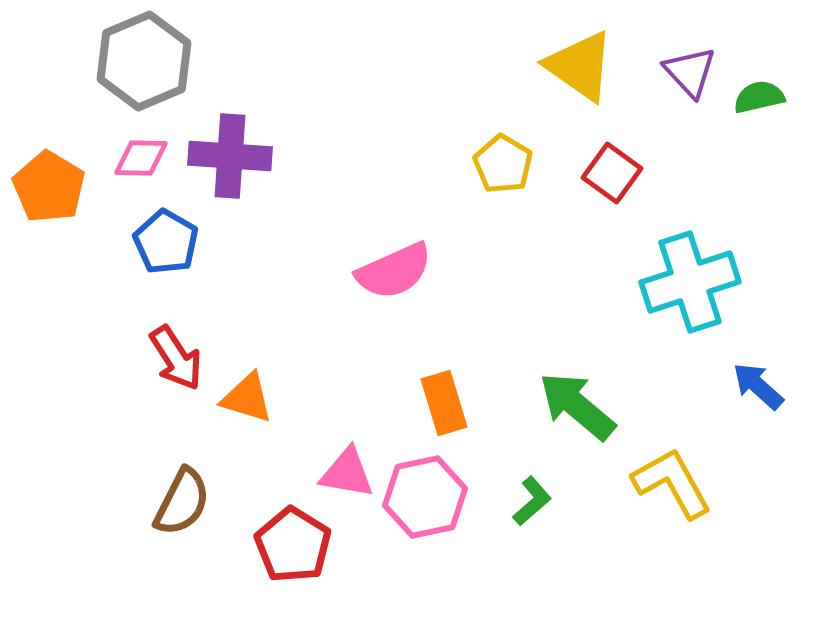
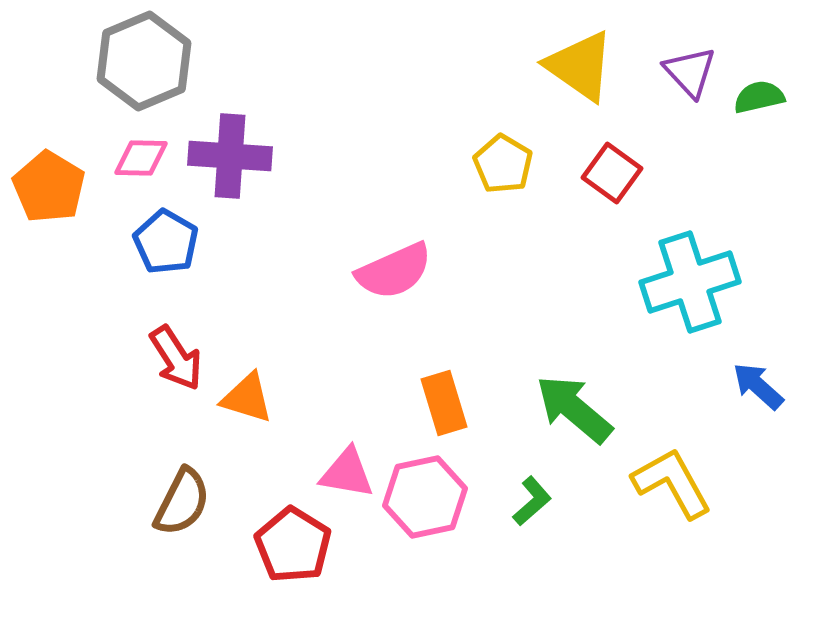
green arrow: moved 3 px left, 3 px down
